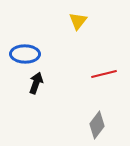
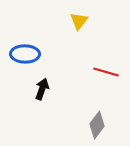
yellow triangle: moved 1 px right
red line: moved 2 px right, 2 px up; rotated 30 degrees clockwise
black arrow: moved 6 px right, 6 px down
